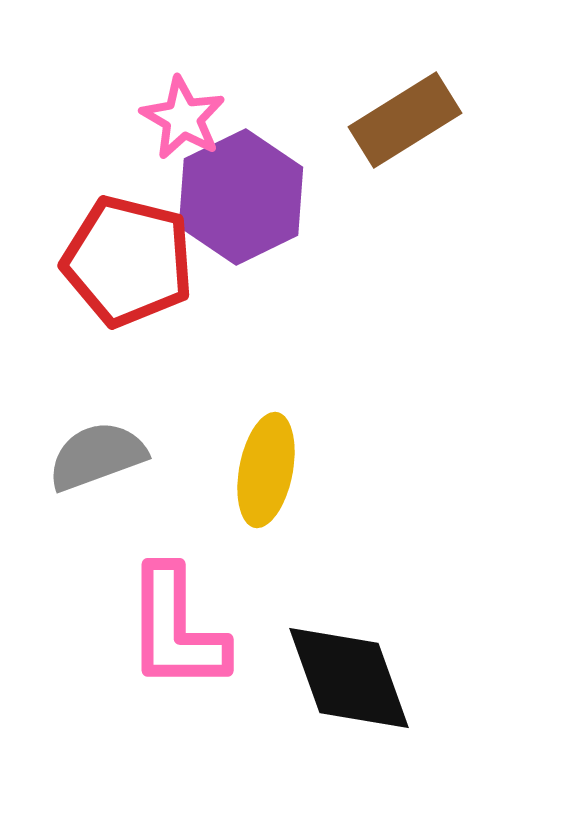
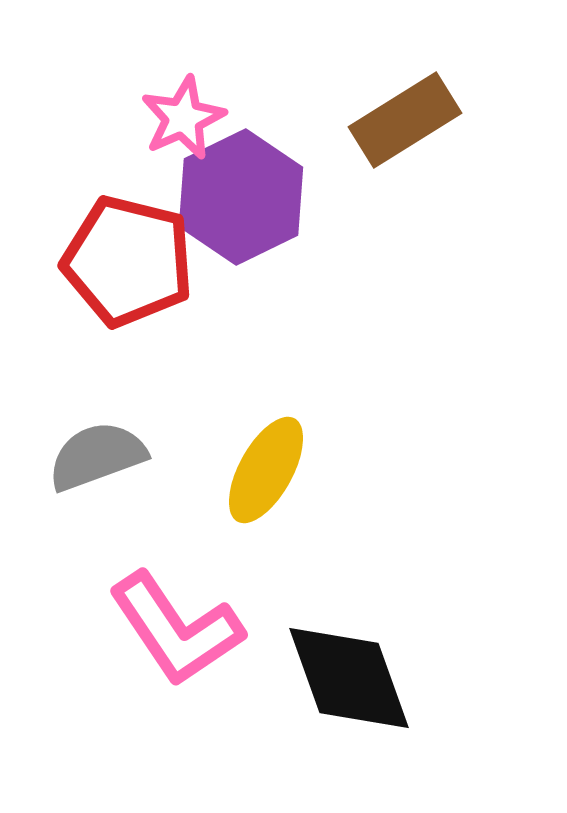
pink star: rotated 18 degrees clockwise
yellow ellipse: rotated 18 degrees clockwise
pink L-shape: rotated 34 degrees counterclockwise
